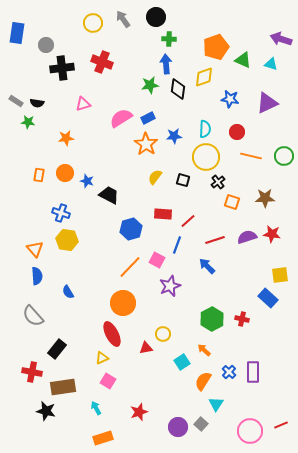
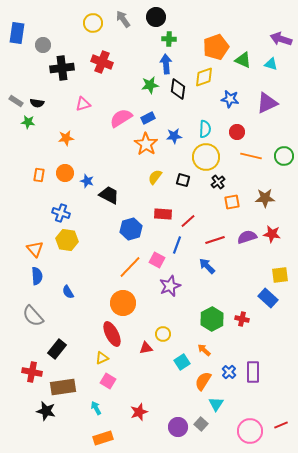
gray circle at (46, 45): moved 3 px left
orange square at (232, 202): rotated 28 degrees counterclockwise
